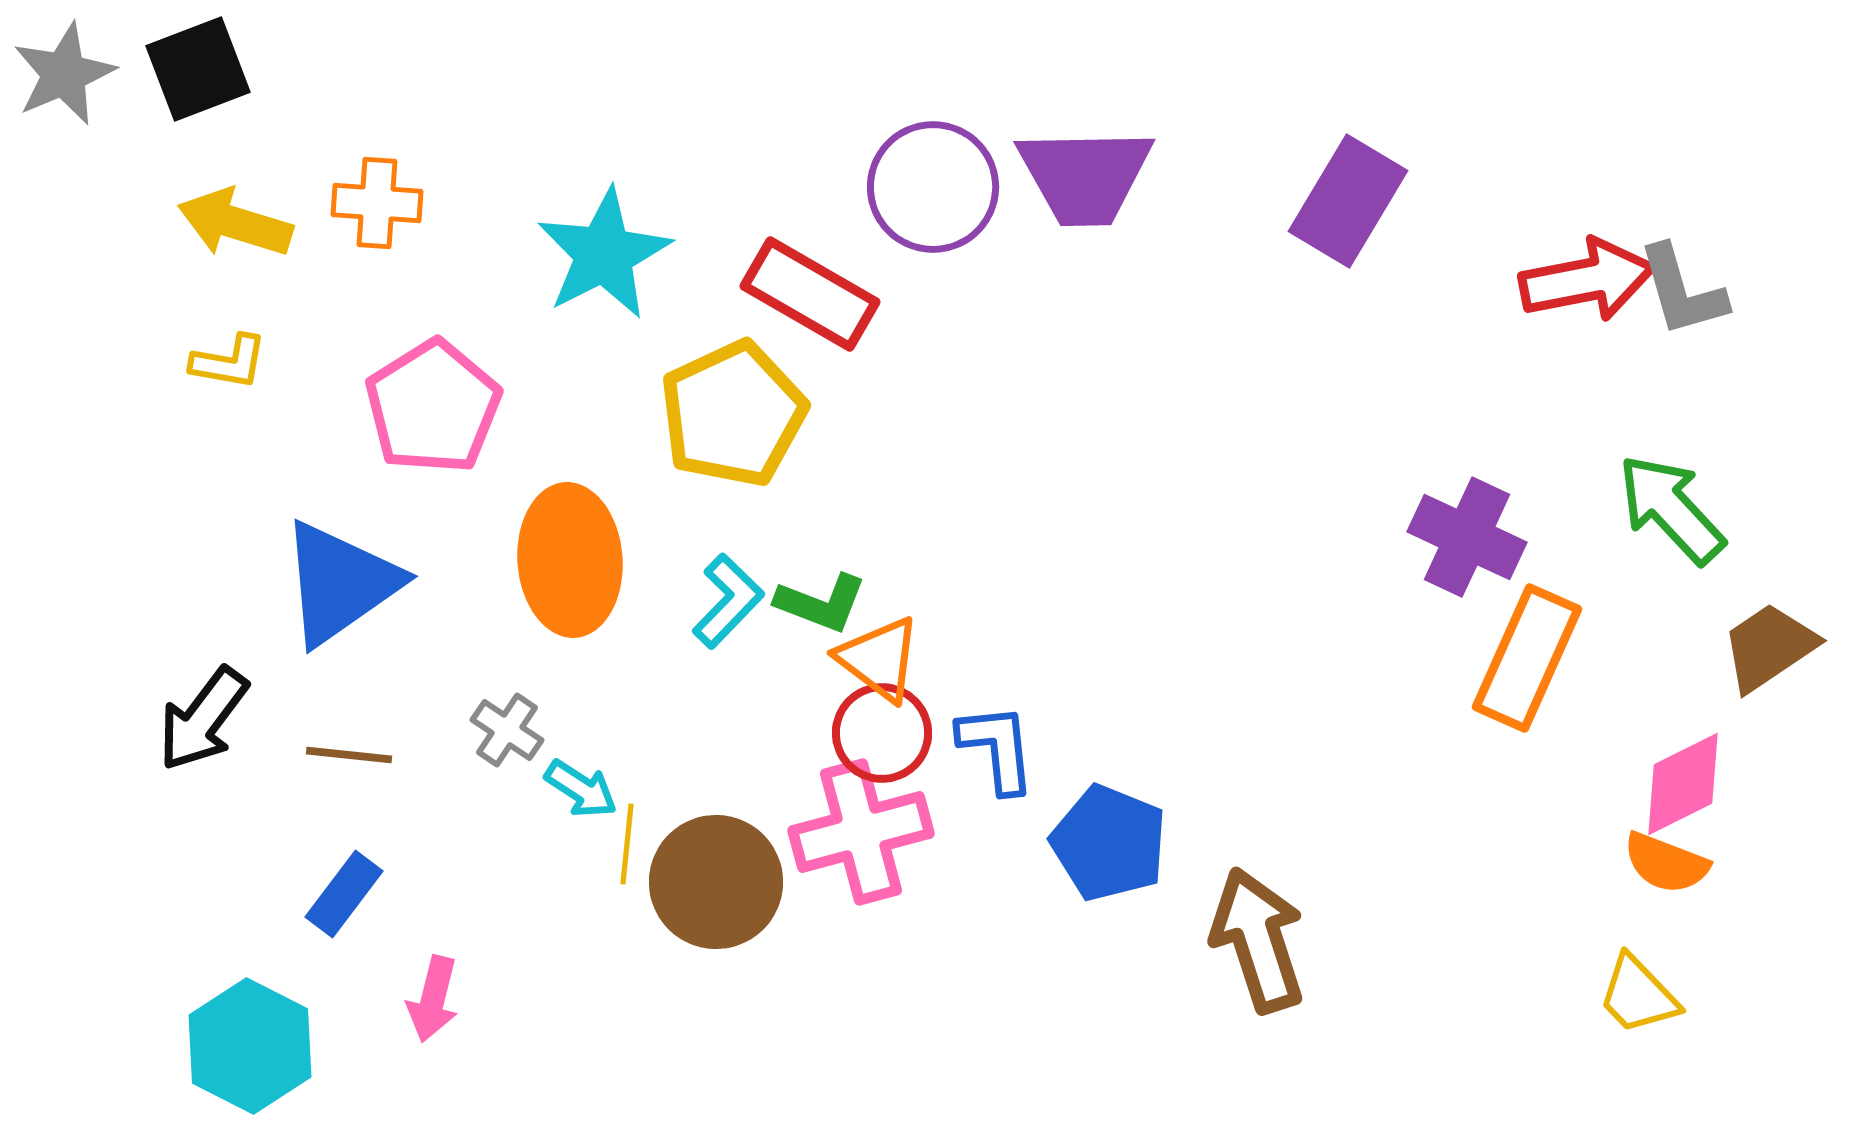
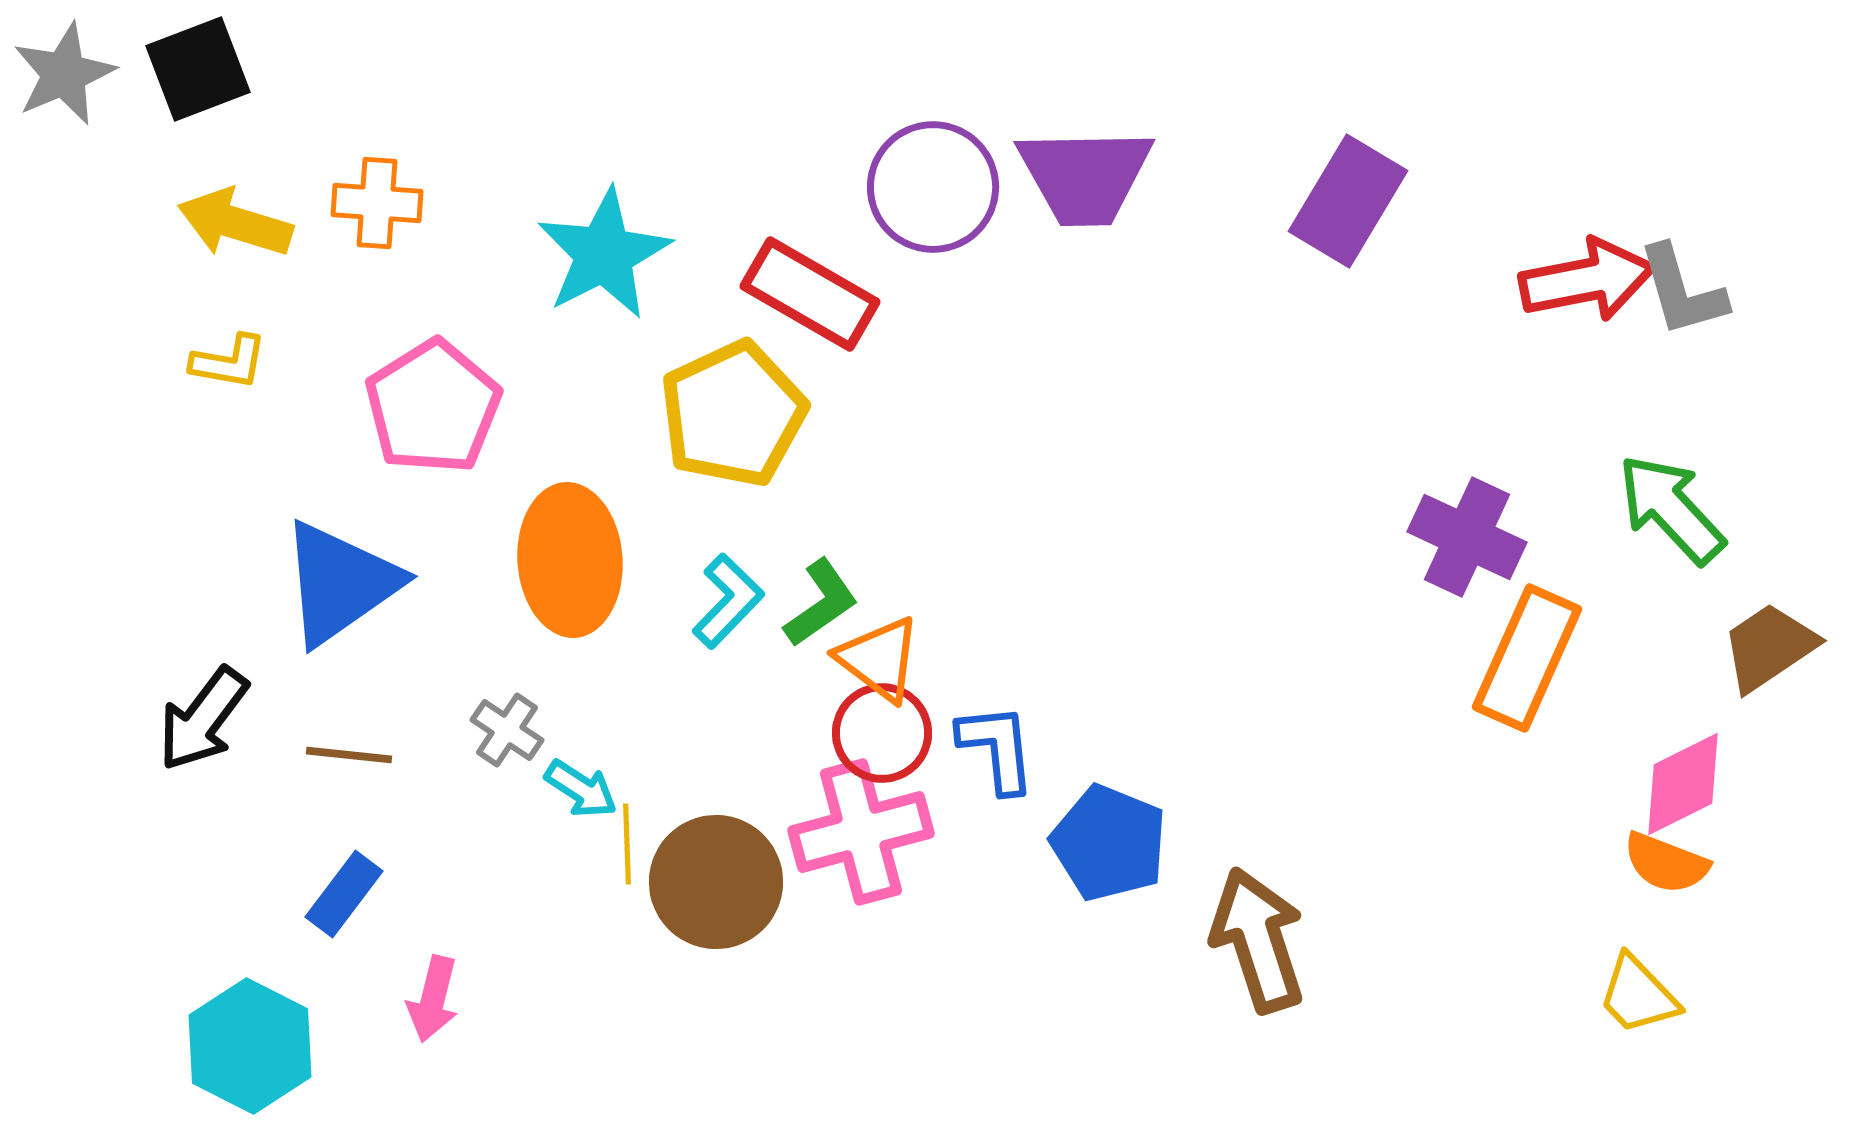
green L-shape: rotated 56 degrees counterclockwise
yellow line: rotated 8 degrees counterclockwise
